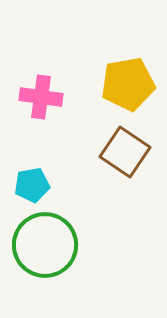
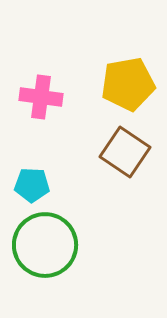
cyan pentagon: rotated 12 degrees clockwise
